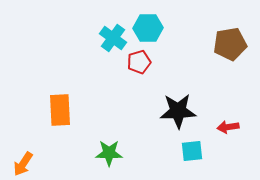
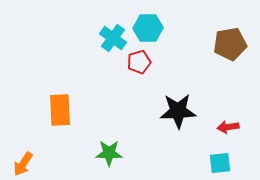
cyan square: moved 28 px right, 12 px down
